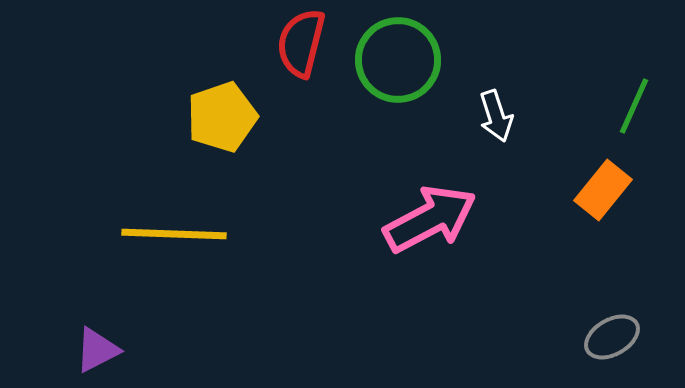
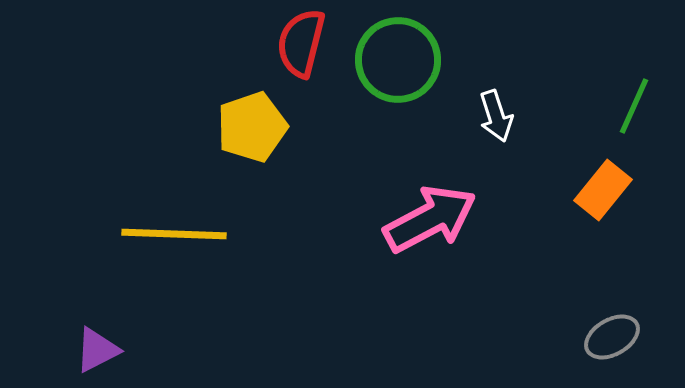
yellow pentagon: moved 30 px right, 10 px down
